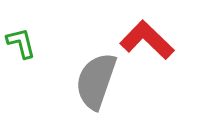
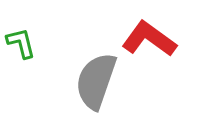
red L-shape: moved 2 px right, 1 px up; rotated 8 degrees counterclockwise
